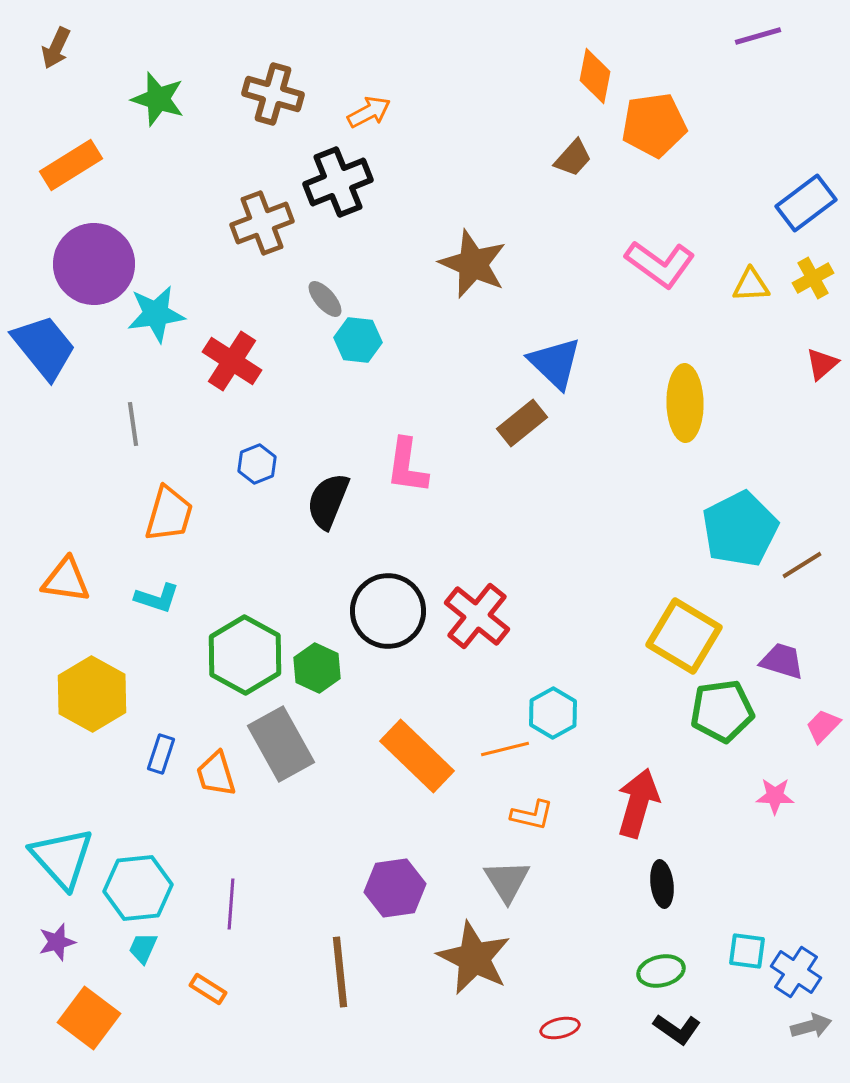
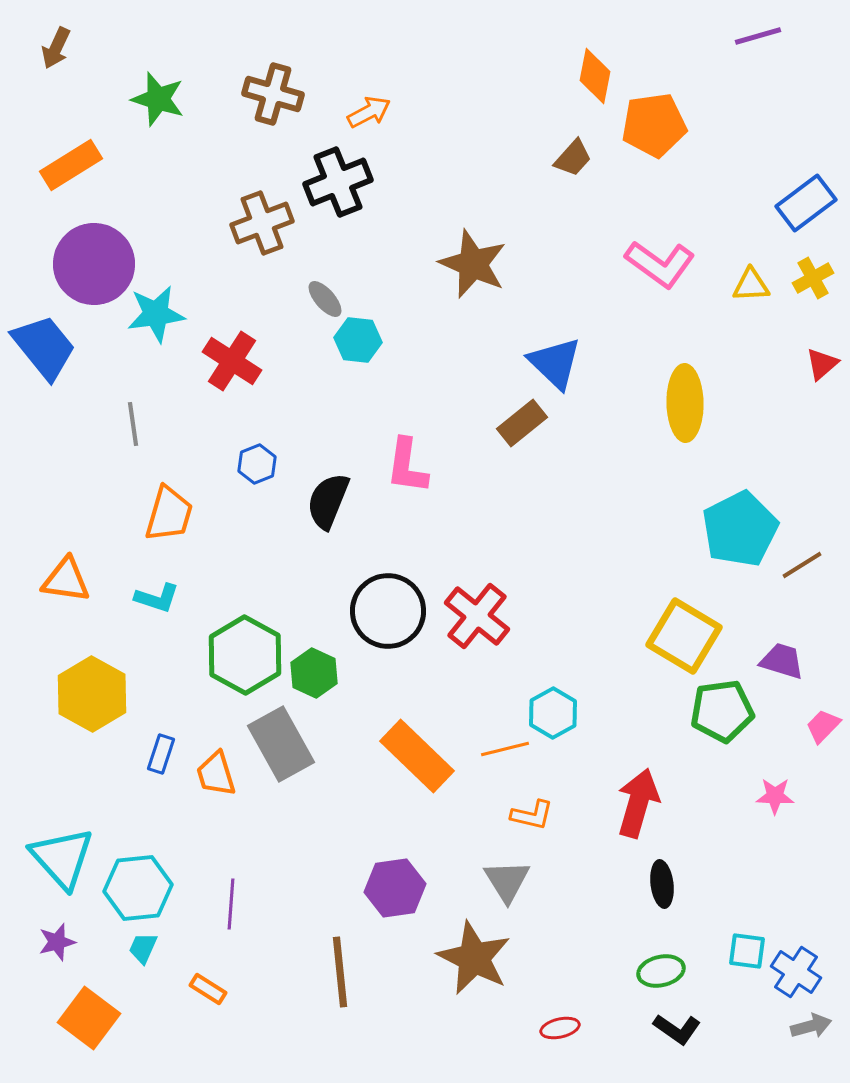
green hexagon at (317, 668): moved 3 px left, 5 px down
